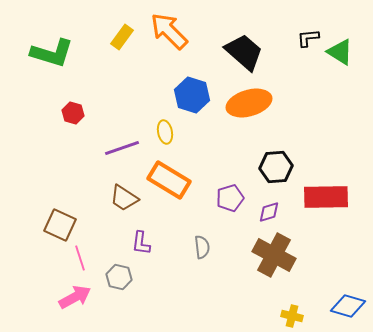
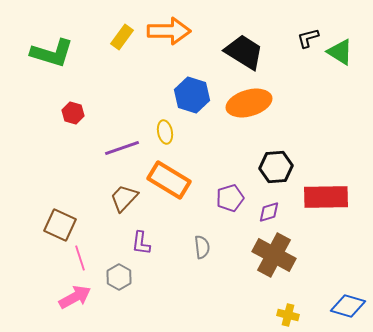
orange arrow: rotated 135 degrees clockwise
black L-shape: rotated 10 degrees counterclockwise
black trapezoid: rotated 9 degrees counterclockwise
brown trapezoid: rotated 100 degrees clockwise
gray hexagon: rotated 15 degrees clockwise
yellow cross: moved 4 px left, 1 px up
